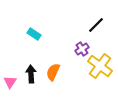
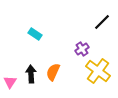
black line: moved 6 px right, 3 px up
cyan rectangle: moved 1 px right
yellow cross: moved 2 px left, 5 px down
